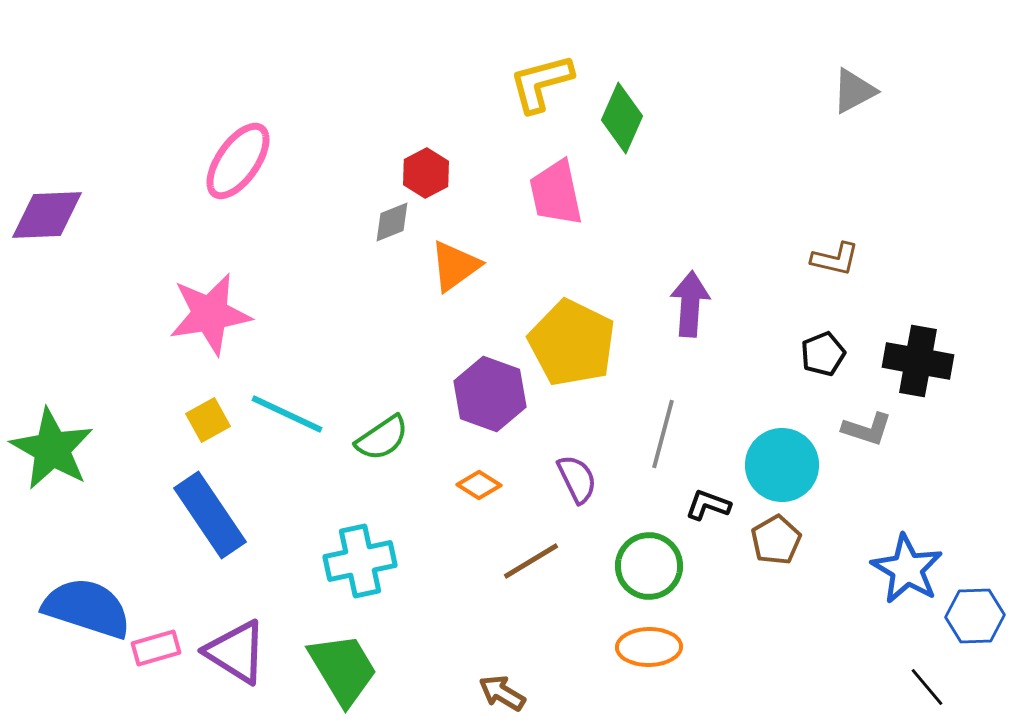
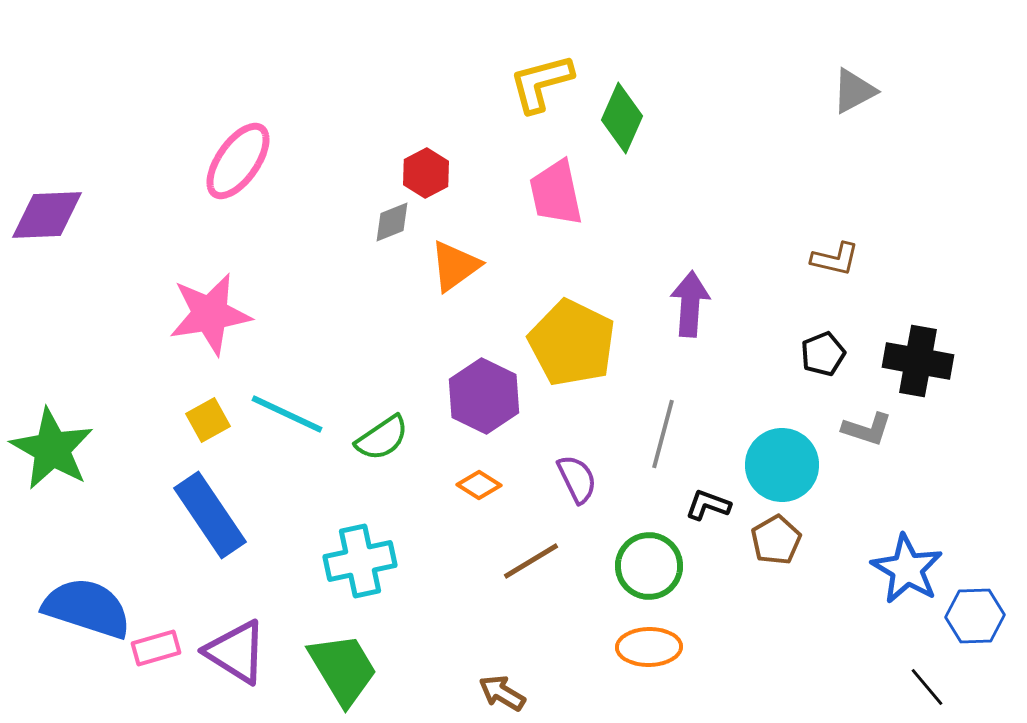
purple hexagon: moved 6 px left, 2 px down; rotated 6 degrees clockwise
